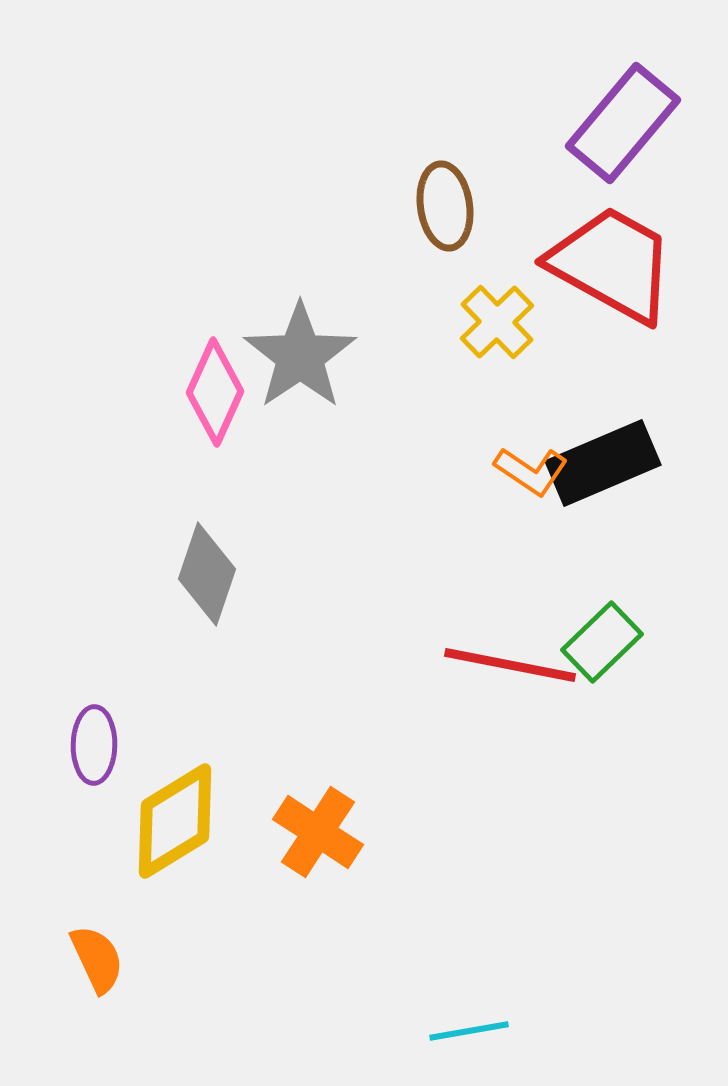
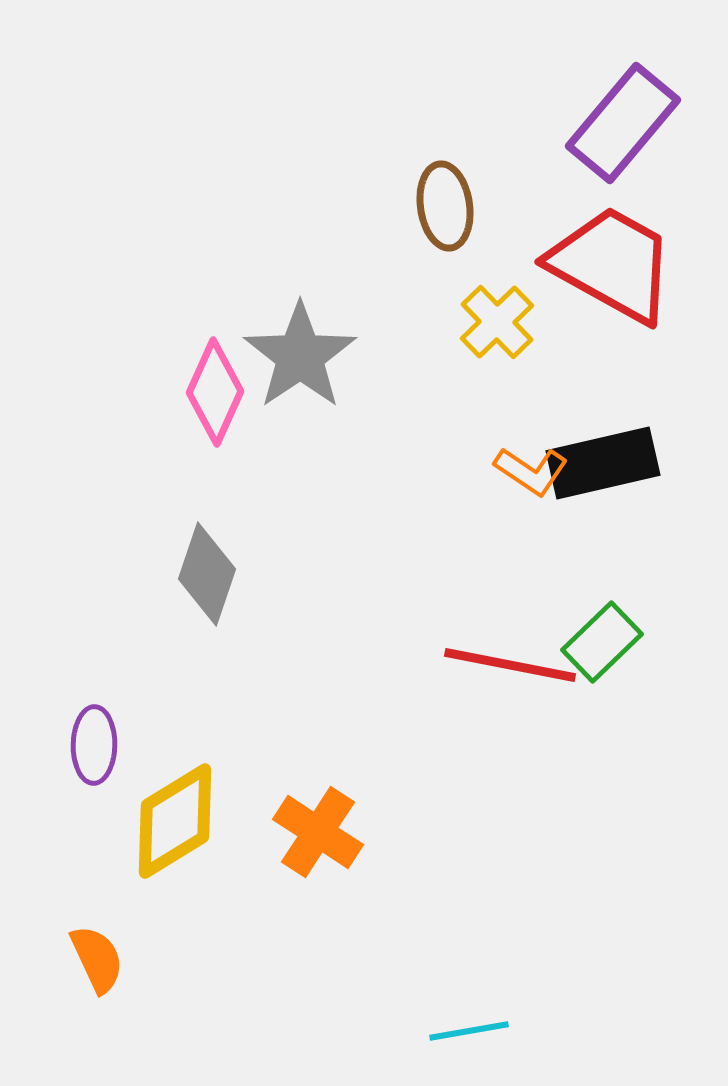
black rectangle: rotated 10 degrees clockwise
